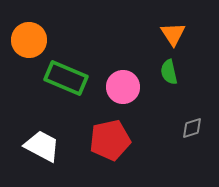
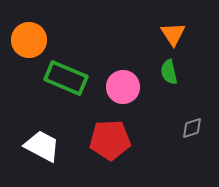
red pentagon: rotated 9 degrees clockwise
